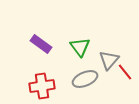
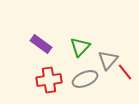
green triangle: rotated 20 degrees clockwise
gray triangle: moved 1 px left
red cross: moved 7 px right, 6 px up
